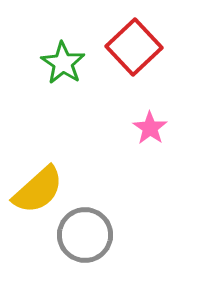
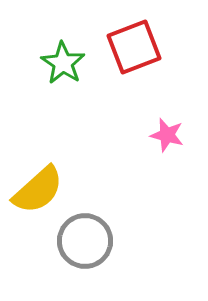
red square: rotated 22 degrees clockwise
pink star: moved 17 px right, 7 px down; rotated 20 degrees counterclockwise
gray circle: moved 6 px down
